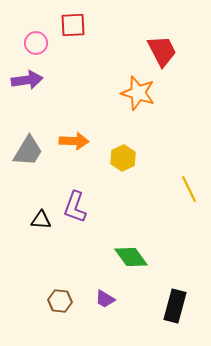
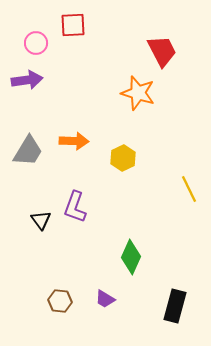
black triangle: rotated 50 degrees clockwise
green diamond: rotated 60 degrees clockwise
